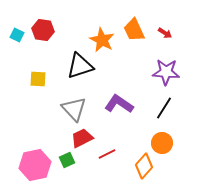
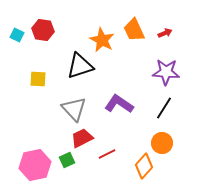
red arrow: rotated 56 degrees counterclockwise
